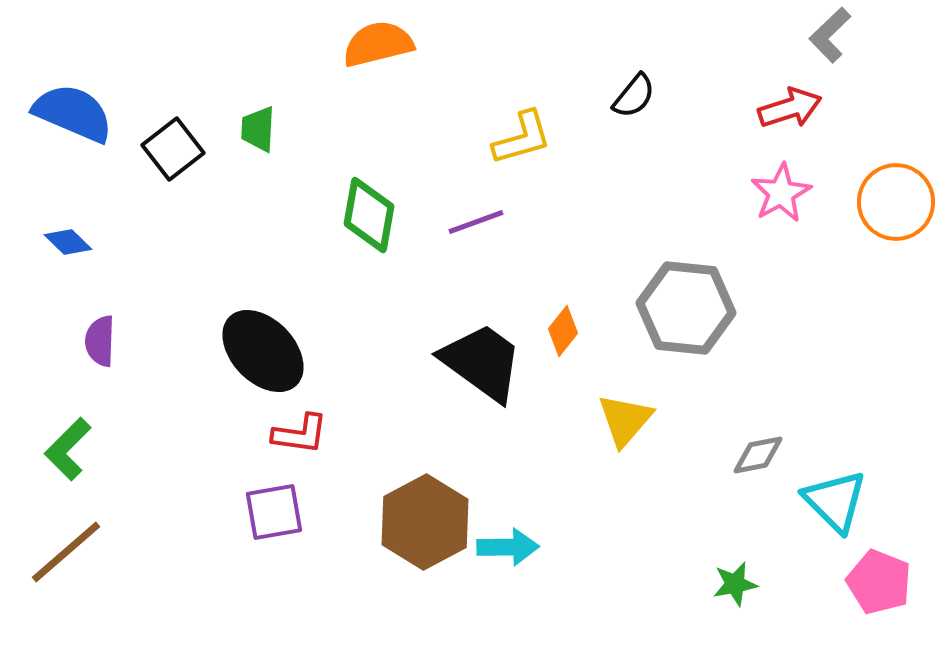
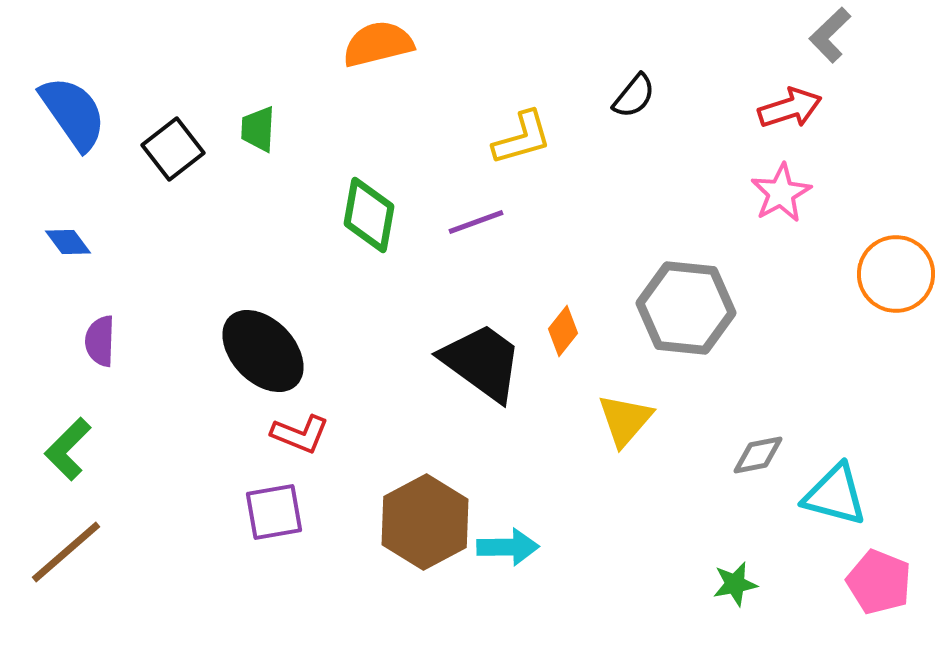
blue semicircle: rotated 32 degrees clockwise
orange circle: moved 72 px down
blue diamond: rotated 9 degrees clockwise
red L-shape: rotated 14 degrees clockwise
cyan triangle: moved 6 px up; rotated 30 degrees counterclockwise
